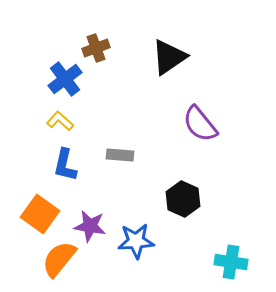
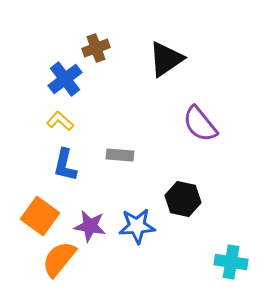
black triangle: moved 3 px left, 2 px down
black hexagon: rotated 12 degrees counterclockwise
orange square: moved 2 px down
blue star: moved 1 px right, 15 px up
